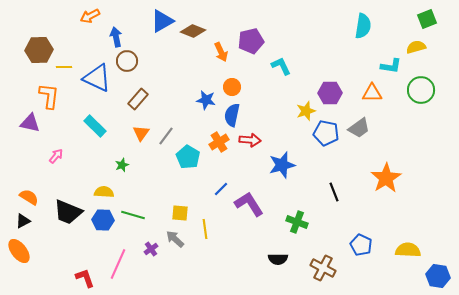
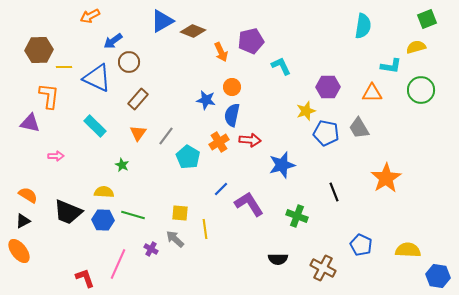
blue arrow at (116, 37): moved 3 px left, 4 px down; rotated 114 degrees counterclockwise
brown circle at (127, 61): moved 2 px right, 1 px down
purple hexagon at (330, 93): moved 2 px left, 6 px up
gray trapezoid at (359, 128): rotated 95 degrees clockwise
orange triangle at (141, 133): moved 3 px left
pink arrow at (56, 156): rotated 49 degrees clockwise
green star at (122, 165): rotated 24 degrees counterclockwise
orange semicircle at (29, 197): moved 1 px left, 2 px up
green cross at (297, 222): moved 6 px up
purple cross at (151, 249): rotated 24 degrees counterclockwise
